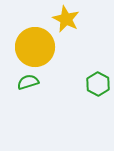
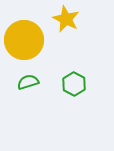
yellow circle: moved 11 px left, 7 px up
green hexagon: moved 24 px left
